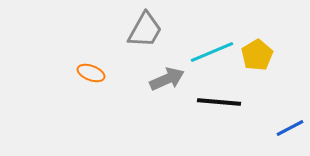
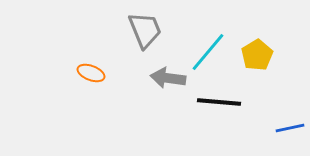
gray trapezoid: rotated 51 degrees counterclockwise
cyan line: moved 4 px left; rotated 27 degrees counterclockwise
gray arrow: moved 1 px right, 1 px up; rotated 148 degrees counterclockwise
blue line: rotated 16 degrees clockwise
